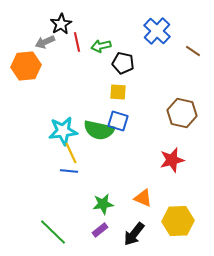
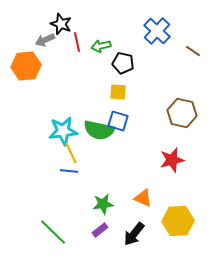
black star: rotated 20 degrees counterclockwise
gray arrow: moved 2 px up
